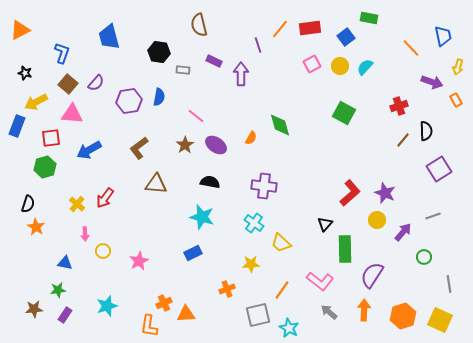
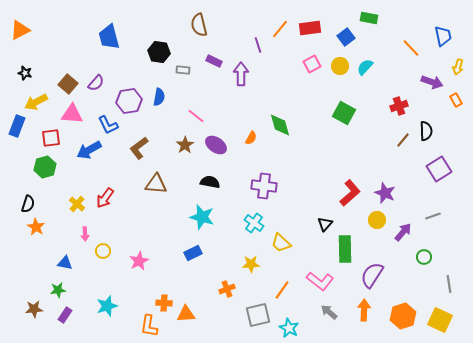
blue L-shape at (62, 53): moved 46 px right, 72 px down; rotated 135 degrees clockwise
orange cross at (164, 303): rotated 28 degrees clockwise
